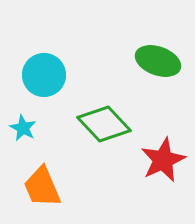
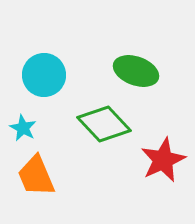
green ellipse: moved 22 px left, 10 px down
orange trapezoid: moved 6 px left, 11 px up
